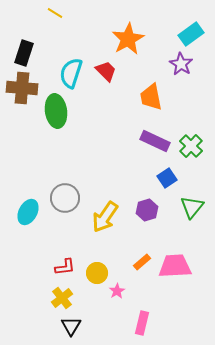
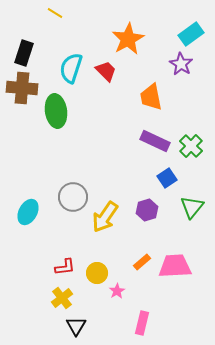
cyan semicircle: moved 5 px up
gray circle: moved 8 px right, 1 px up
black triangle: moved 5 px right
